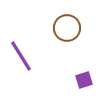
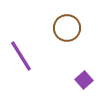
purple square: rotated 24 degrees counterclockwise
